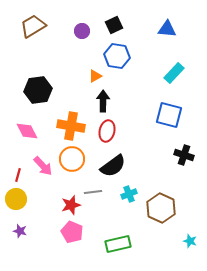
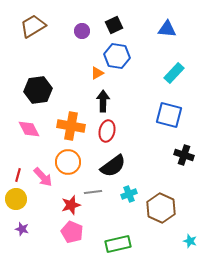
orange triangle: moved 2 px right, 3 px up
pink diamond: moved 2 px right, 2 px up
orange circle: moved 4 px left, 3 px down
pink arrow: moved 11 px down
purple star: moved 2 px right, 2 px up
